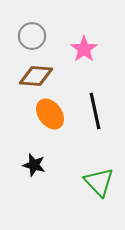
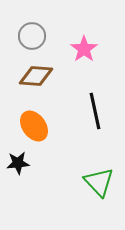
orange ellipse: moved 16 px left, 12 px down
black star: moved 16 px left, 2 px up; rotated 20 degrees counterclockwise
